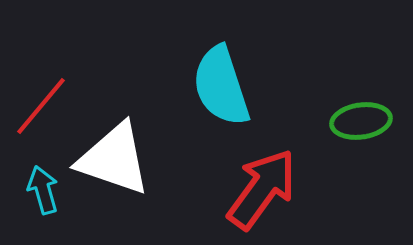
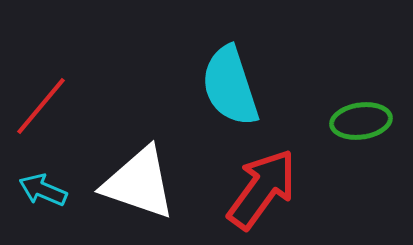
cyan semicircle: moved 9 px right
white triangle: moved 25 px right, 24 px down
cyan arrow: rotated 51 degrees counterclockwise
